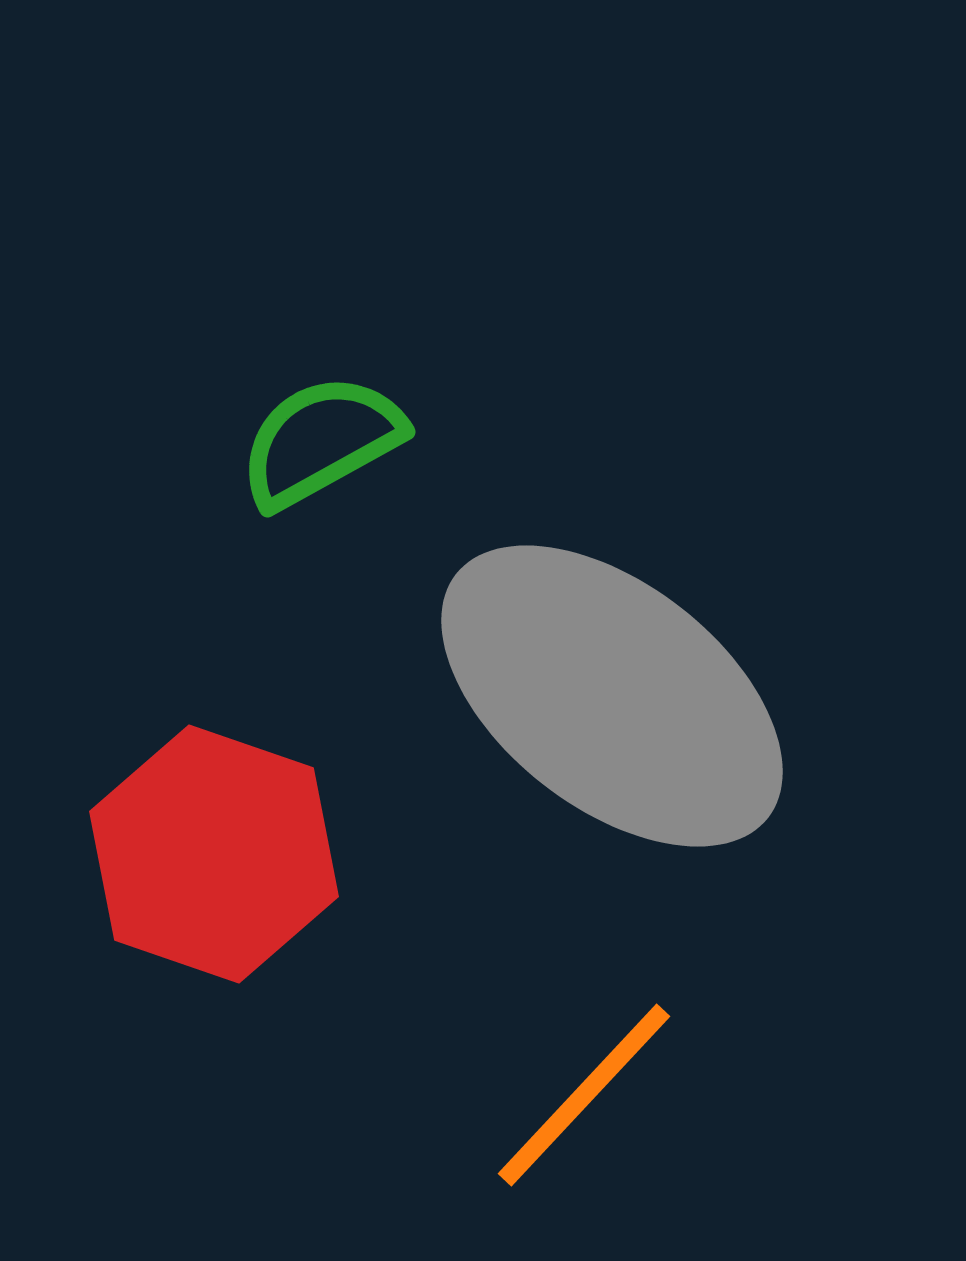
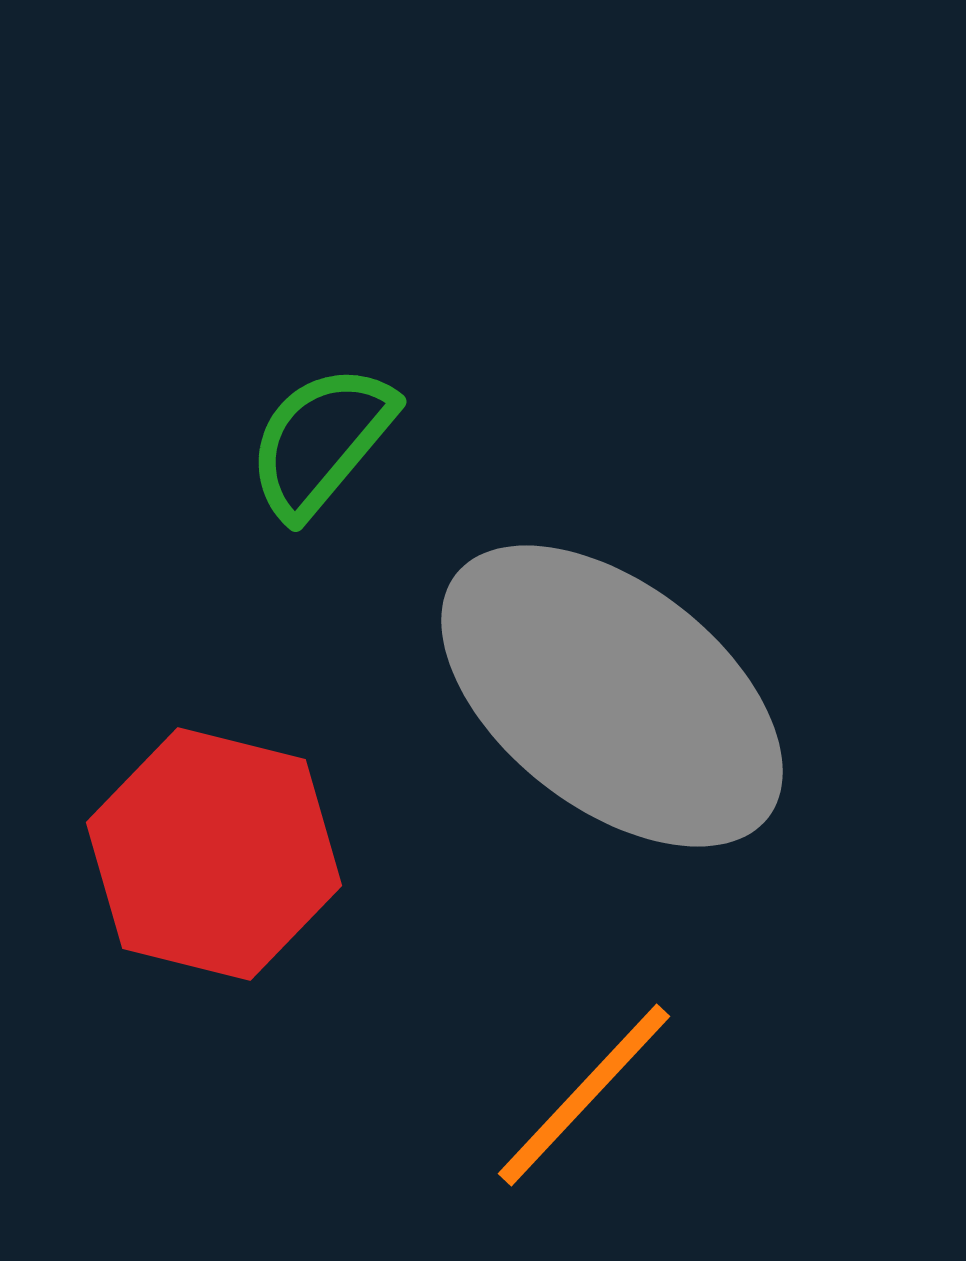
green semicircle: rotated 21 degrees counterclockwise
red hexagon: rotated 5 degrees counterclockwise
